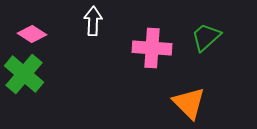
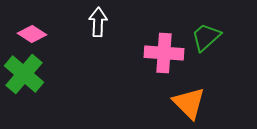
white arrow: moved 5 px right, 1 px down
pink cross: moved 12 px right, 5 px down
